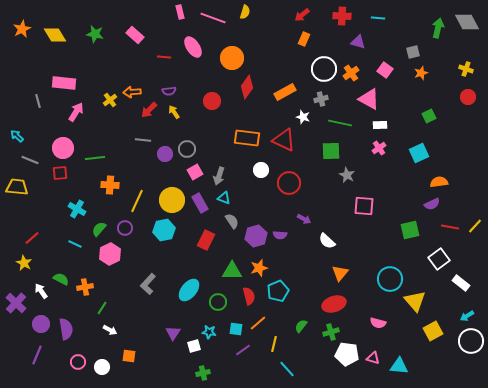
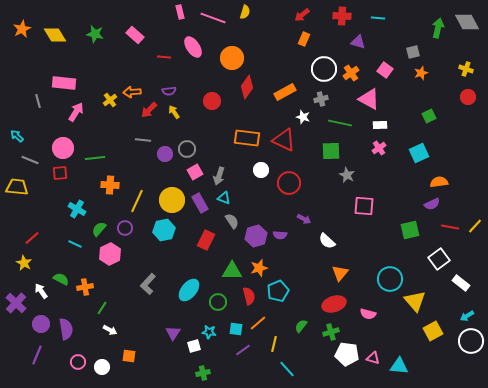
pink semicircle at (378, 323): moved 10 px left, 9 px up
